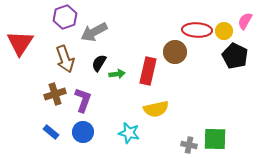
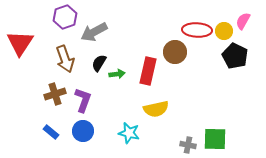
pink semicircle: moved 2 px left
blue circle: moved 1 px up
gray cross: moved 1 px left
